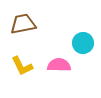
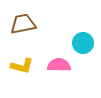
yellow L-shape: rotated 50 degrees counterclockwise
